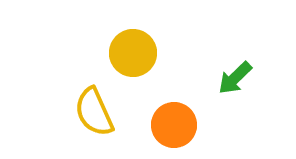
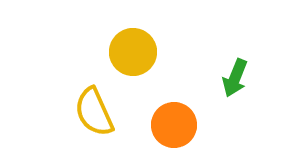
yellow circle: moved 1 px up
green arrow: rotated 24 degrees counterclockwise
